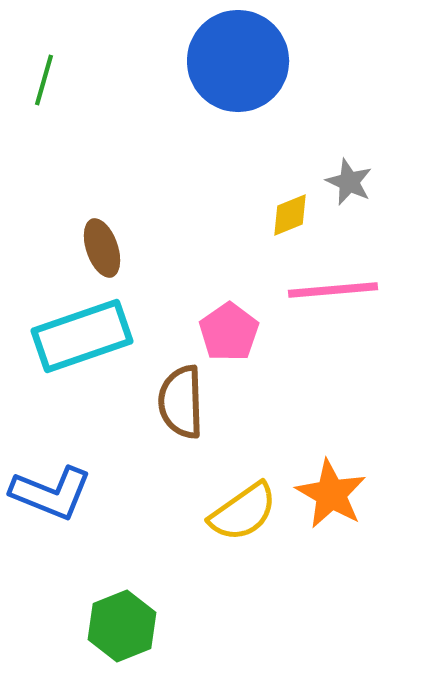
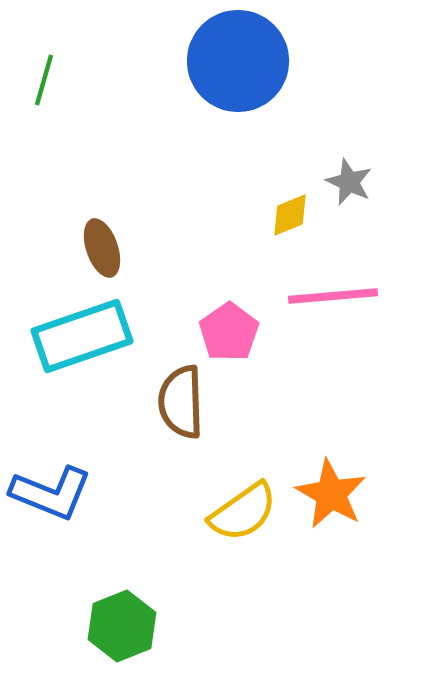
pink line: moved 6 px down
